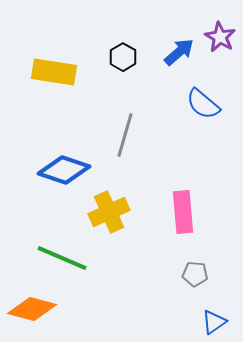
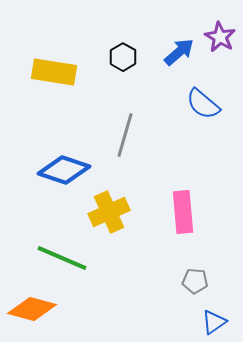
gray pentagon: moved 7 px down
